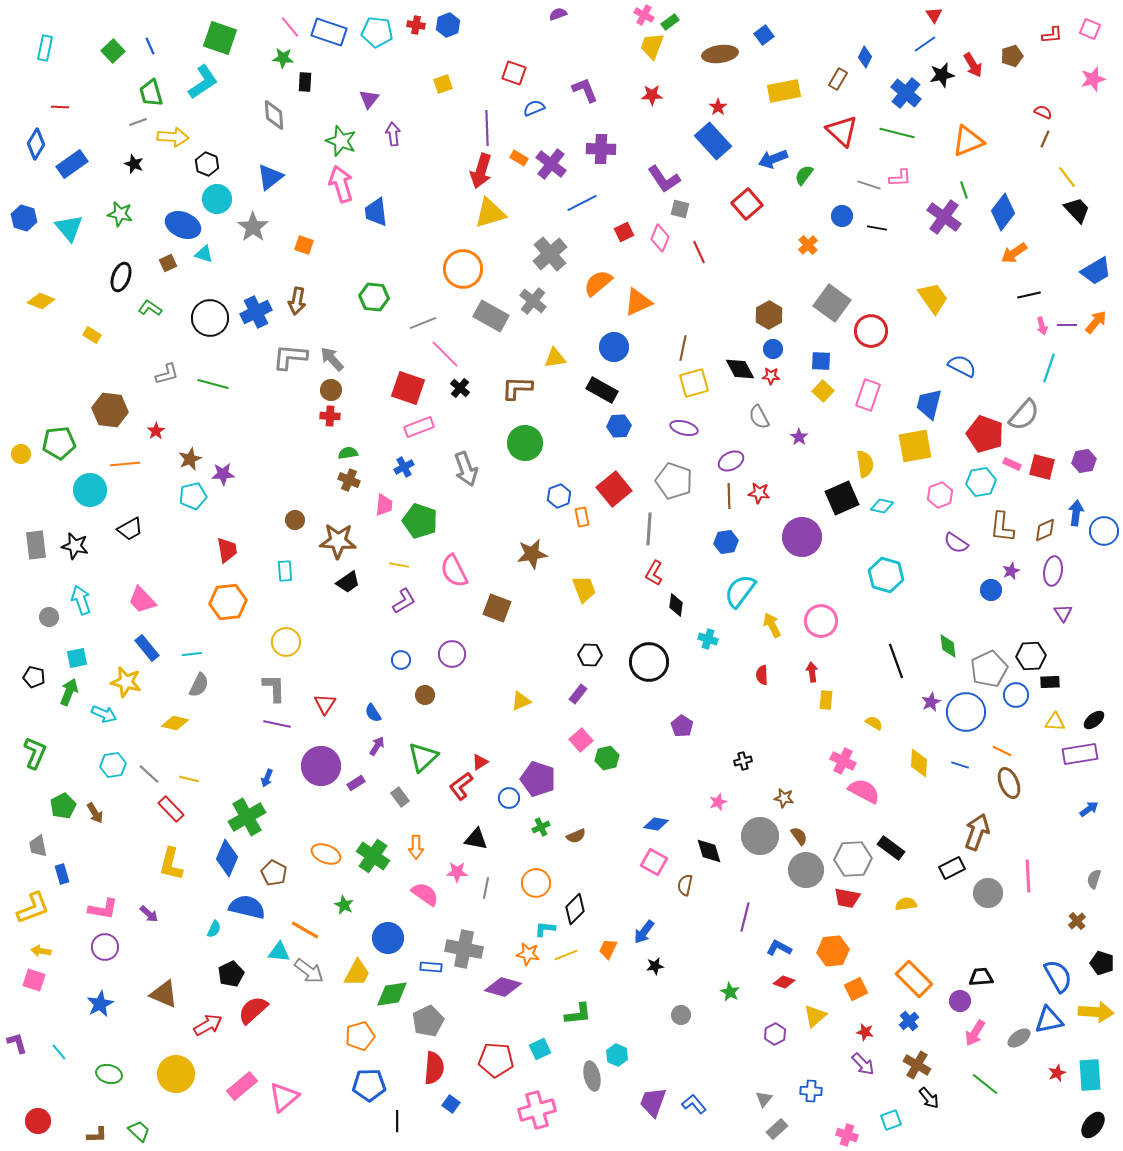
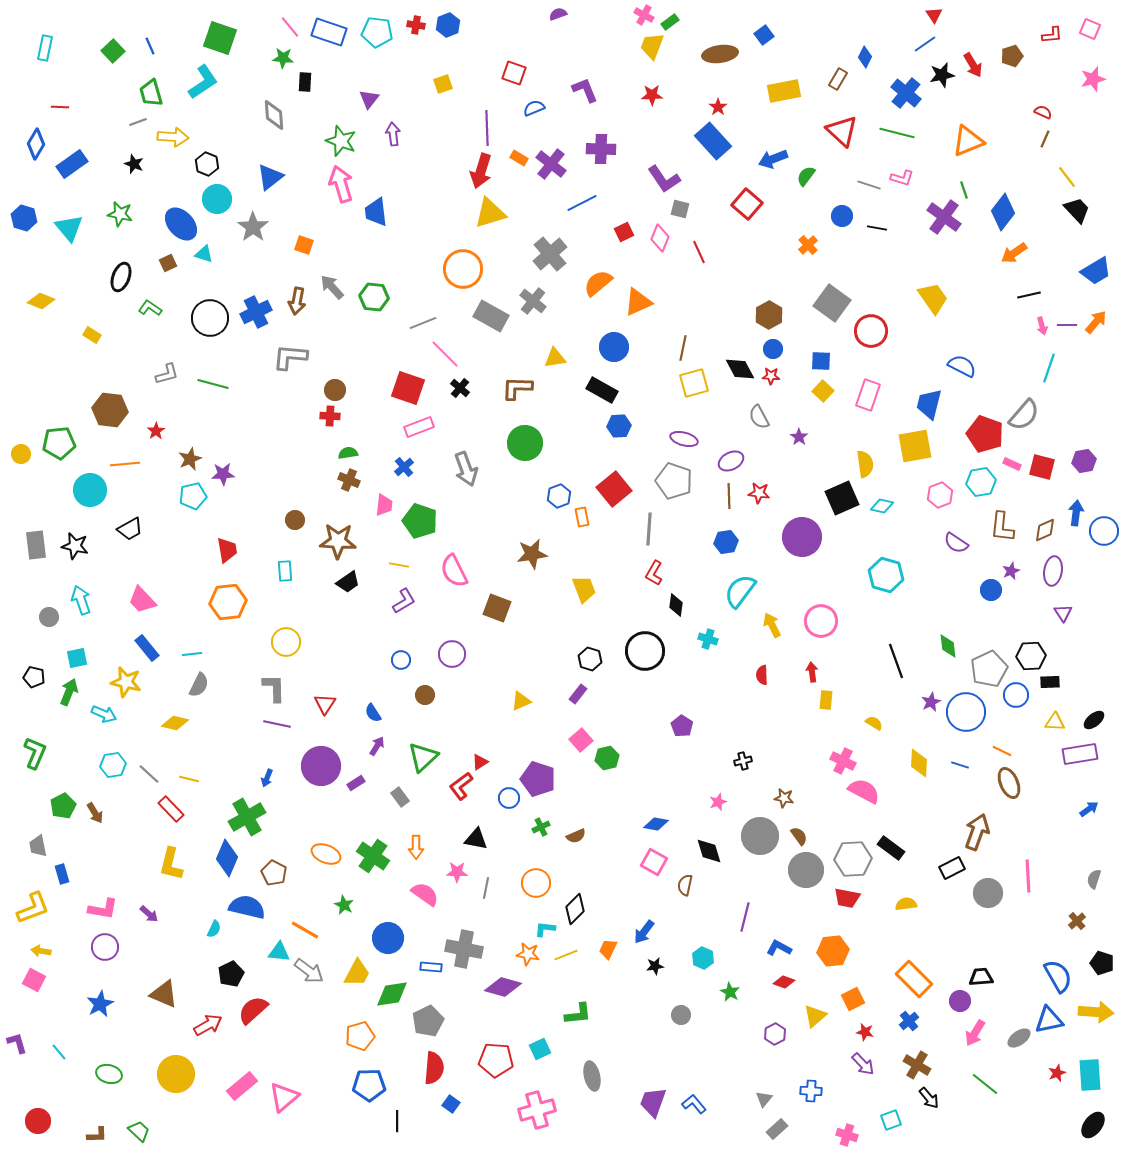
green semicircle at (804, 175): moved 2 px right, 1 px down
pink L-shape at (900, 178): moved 2 px right; rotated 20 degrees clockwise
red square at (747, 204): rotated 8 degrees counterclockwise
blue ellipse at (183, 225): moved 2 px left, 1 px up; rotated 24 degrees clockwise
gray arrow at (332, 359): moved 72 px up
brown circle at (331, 390): moved 4 px right
purple ellipse at (684, 428): moved 11 px down
blue cross at (404, 467): rotated 12 degrees counterclockwise
black hexagon at (590, 655): moved 4 px down; rotated 15 degrees clockwise
black circle at (649, 662): moved 4 px left, 11 px up
pink square at (34, 980): rotated 10 degrees clockwise
orange square at (856, 989): moved 3 px left, 10 px down
cyan hexagon at (617, 1055): moved 86 px right, 97 px up
